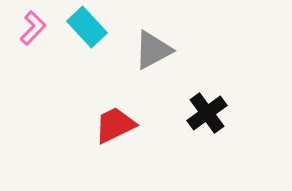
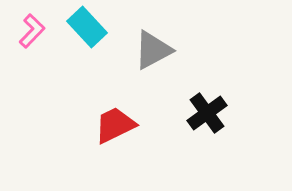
pink L-shape: moved 1 px left, 3 px down
